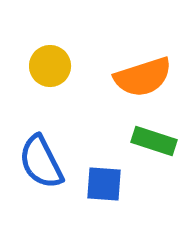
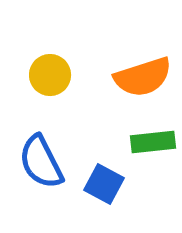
yellow circle: moved 9 px down
green rectangle: moved 1 px left, 1 px down; rotated 24 degrees counterclockwise
blue square: rotated 24 degrees clockwise
